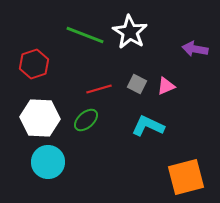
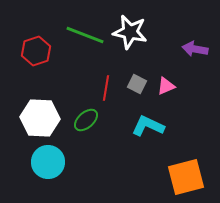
white star: rotated 20 degrees counterclockwise
red hexagon: moved 2 px right, 13 px up
red line: moved 7 px right, 1 px up; rotated 65 degrees counterclockwise
